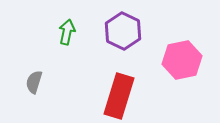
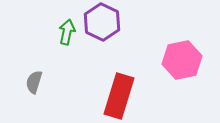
purple hexagon: moved 21 px left, 9 px up
